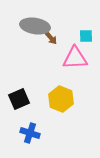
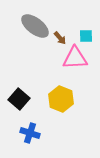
gray ellipse: rotated 28 degrees clockwise
brown arrow: moved 9 px right
black square: rotated 25 degrees counterclockwise
